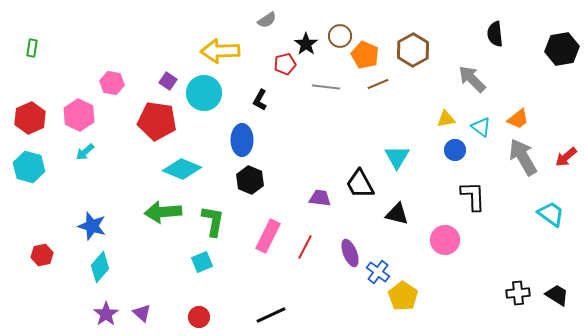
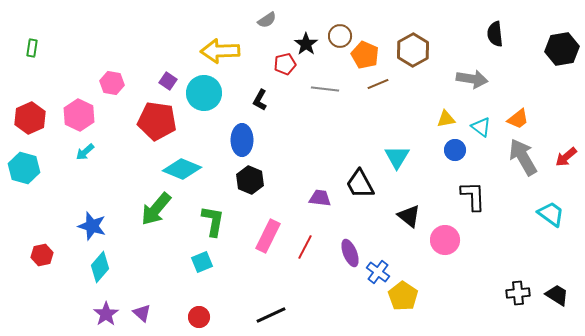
gray arrow at (472, 79): rotated 144 degrees clockwise
gray line at (326, 87): moved 1 px left, 2 px down
cyan hexagon at (29, 167): moved 5 px left, 1 px down
green arrow at (163, 212): moved 7 px left, 3 px up; rotated 45 degrees counterclockwise
black triangle at (397, 214): moved 12 px right, 2 px down; rotated 25 degrees clockwise
